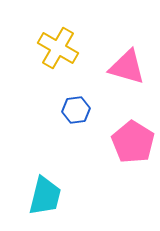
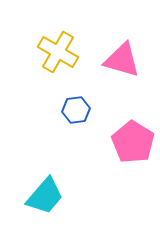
yellow cross: moved 4 px down
pink triangle: moved 5 px left, 7 px up
cyan trapezoid: rotated 27 degrees clockwise
